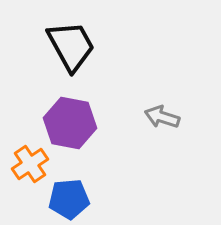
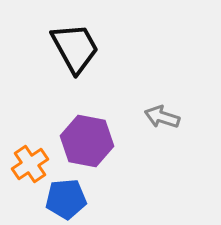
black trapezoid: moved 4 px right, 2 px down
purple hexagon: moved 17 px right, 18 px down
blue pentagon: moved 3 px left
